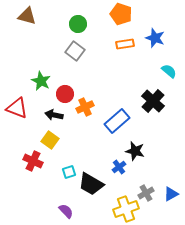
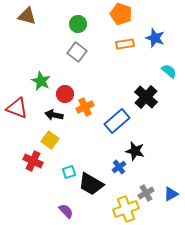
gray square: moved 2 px right, 1 px down
black cross: moved 7 px left, 4 px up
